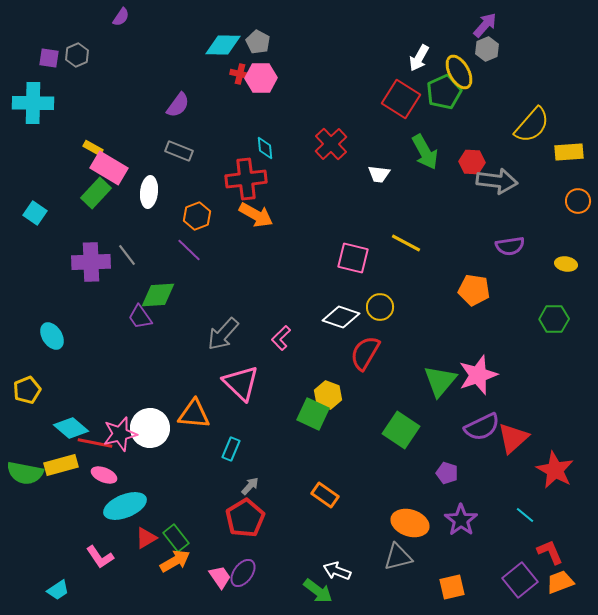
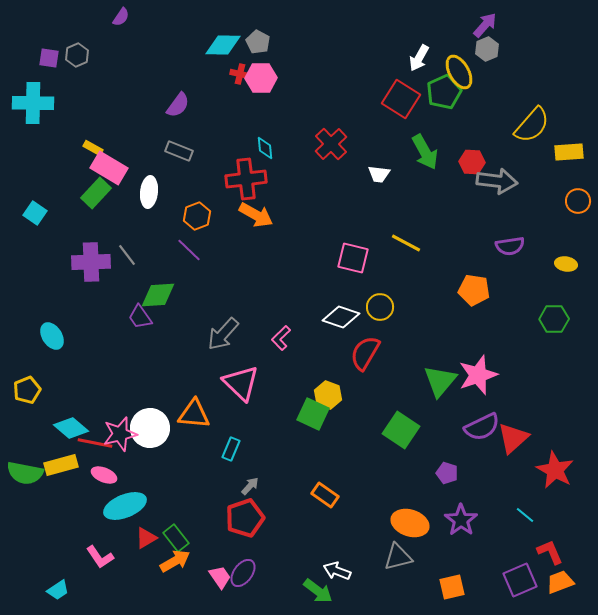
red pentagon at (245, 518): rotated 12 degrees clockwise
purple square at (520, 580): rotated 16 degrees clockwise
